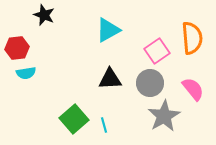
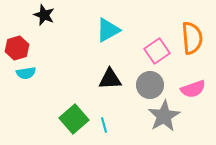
red hexagon: rotated 10 degrees counterclockwise
gray circle: moved 2 px down
pink semicircle: rotated 110 degrees clockwise
